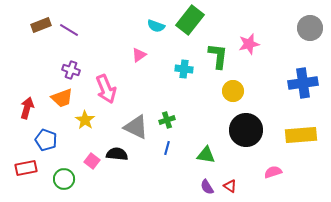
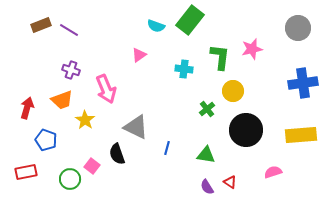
gray circle: moved 12 px left
pink star: moved 3 px right, 5 px down
green L-shape: moved 2 px right, 1 px down
orange trapezoid: moved 2 px down
green cross: moved 40 px right, 11 px up; rotated 21 degrees counterclockwise
black semicircle: rotated 115 degrees counterclockwise
pink square: moved 5 px down
red rectangle: moved 4 px down
green circle: moved 6 px right
red triangle: moved 4 px up
